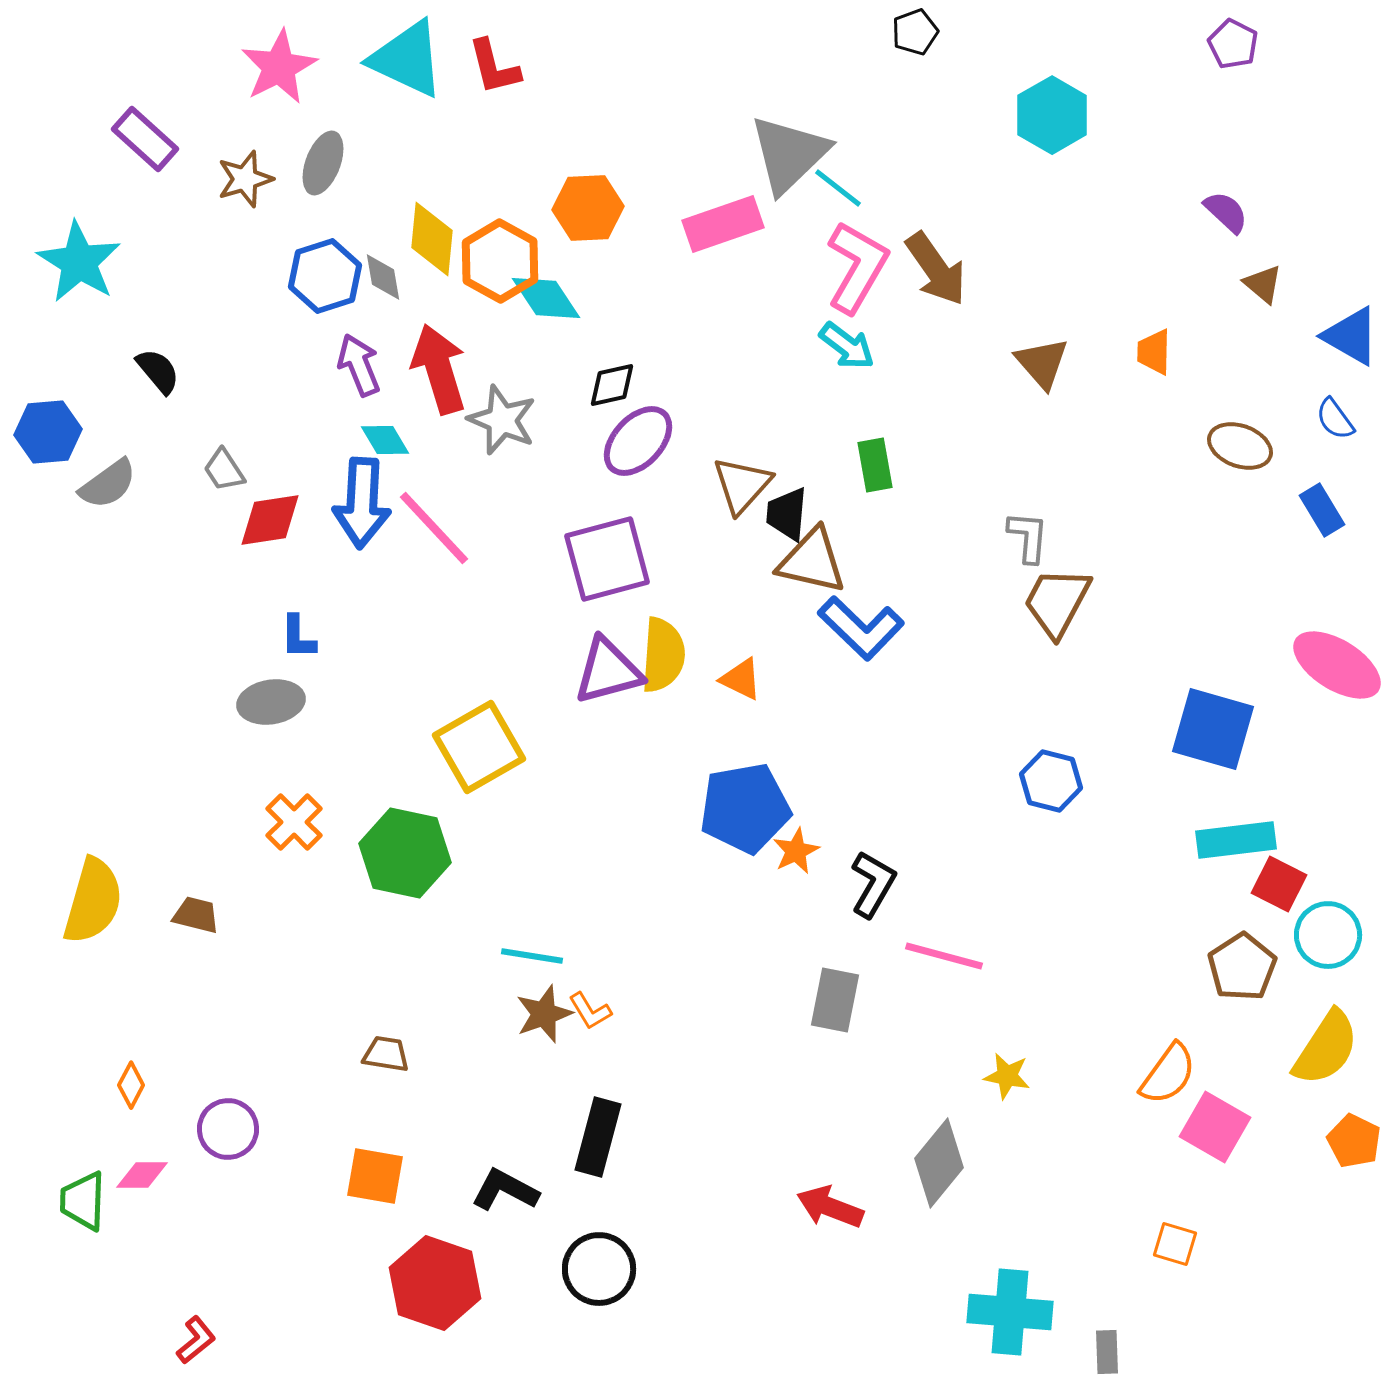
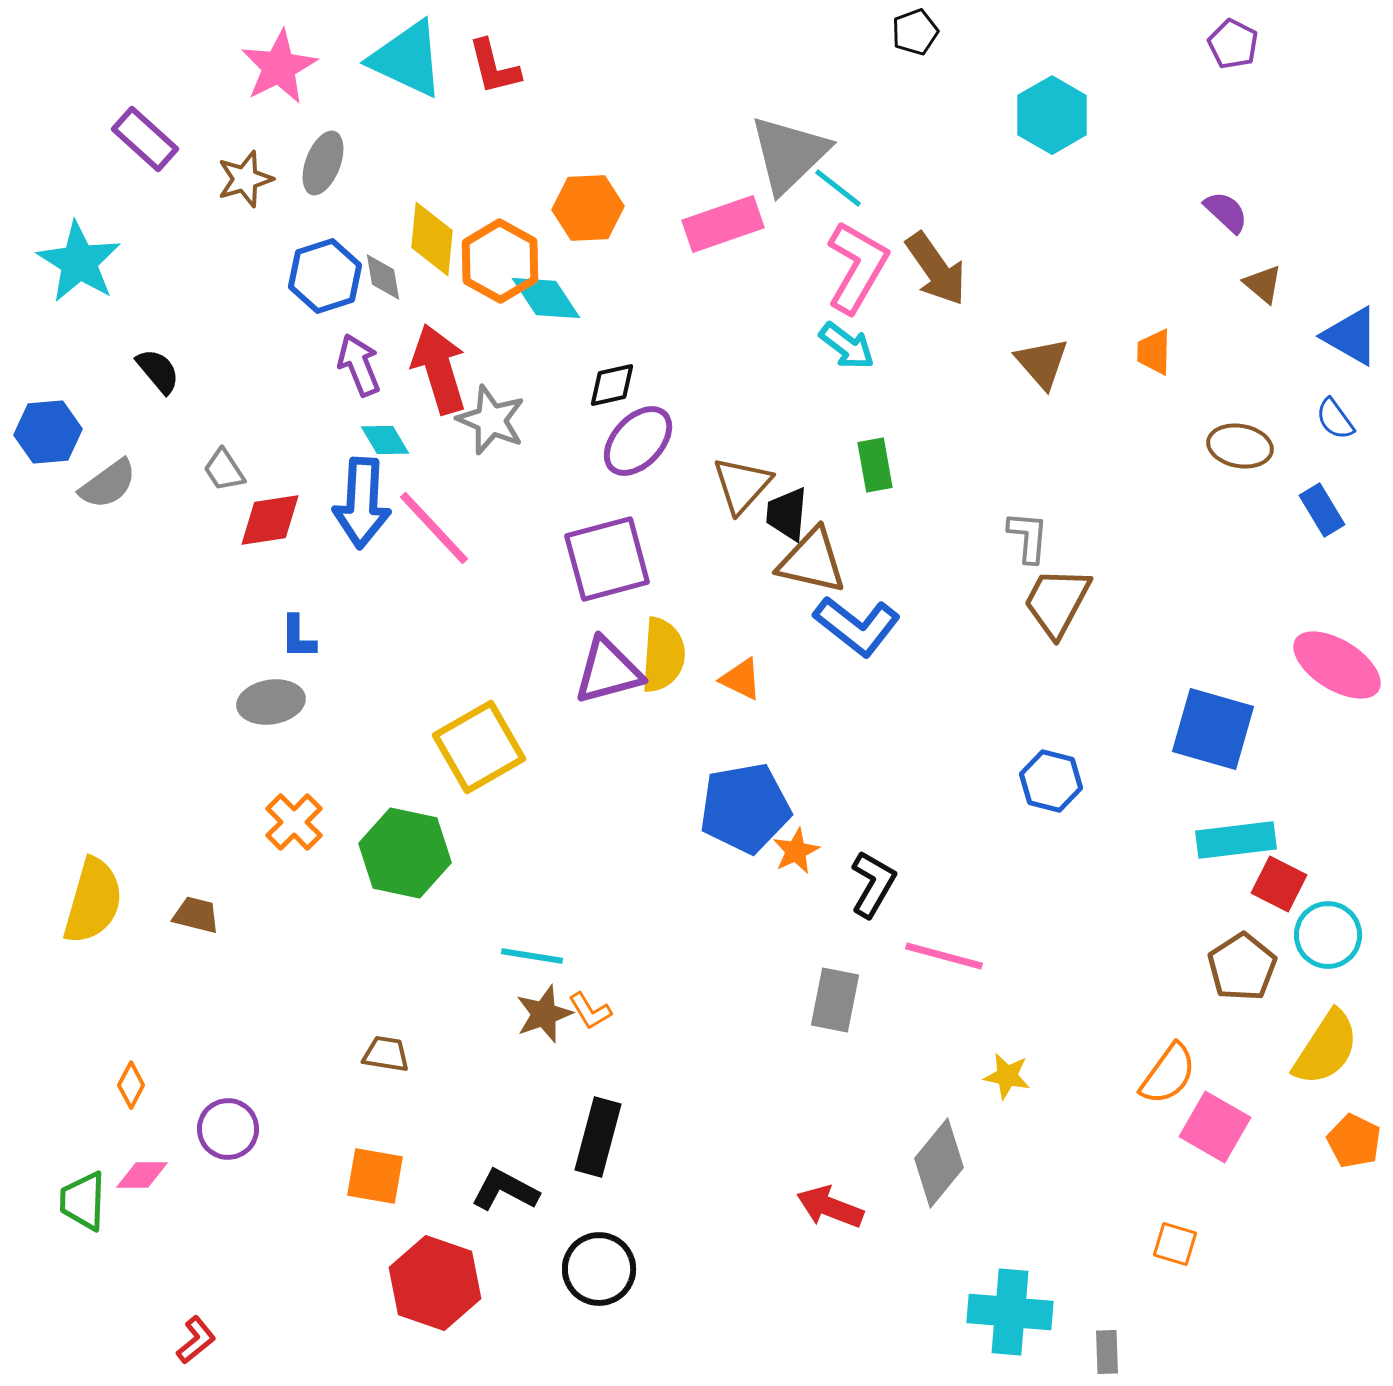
gray star at (502, 420): moved 11 px left
brown ellipse at (1240, 446): rotated 10 degrees counterclockwise
blue L-shape at (861, 628): moved 4 px left, 2 px up; rotated 6 degrees counterclockwise
